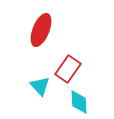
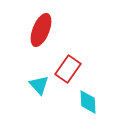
cyan triangle: moved 1 px left, 1 px up
cyan diamond: moved 9 px right
